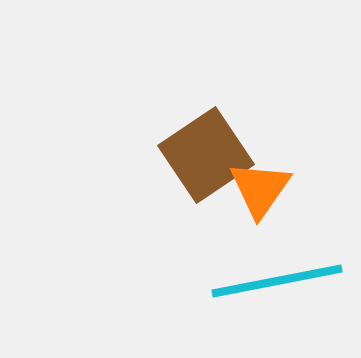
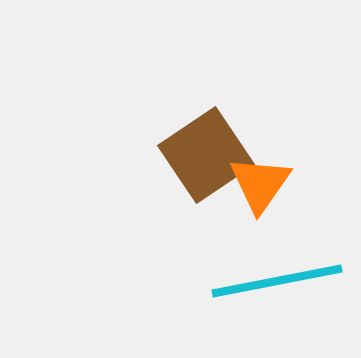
orange triangle: moved 5 px up
